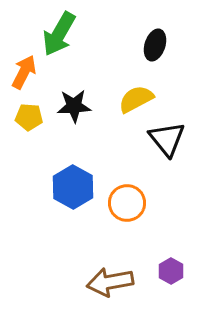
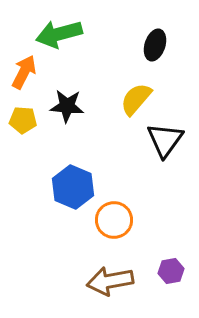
green arrow: rotated 45 degrees clockwise
yellow semicircle: rotated 21 degrees counterclockwise
black star: moved 7 px left; rotated 8 degrees clockwise
yellow pentagon: moved 6 px left, 3 px down
black triangle: moved 2 px left, 1 px down; rotated 15 degrees clockwise
blue hexagon: rotated 6 degrees counterclockwise
orange circle: moved 13 px left, 17 px down
purple hexagon: rotated 20 degrees clockwise
brown arrow: moved 1 px up
